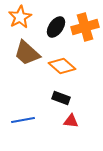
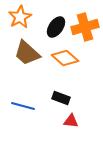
orange diamond: moved 3 px right, 8 px up
blue line: moved 14 px up; rotated 25 degrees clockwise
